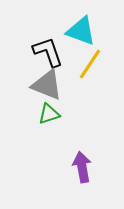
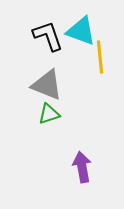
black L-shape: moved 16 px up
yellow line: moved 10 px right, 7 px up; rotated 40 degrees counterclockwise
